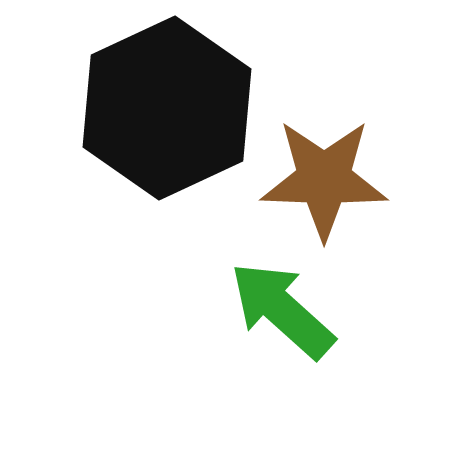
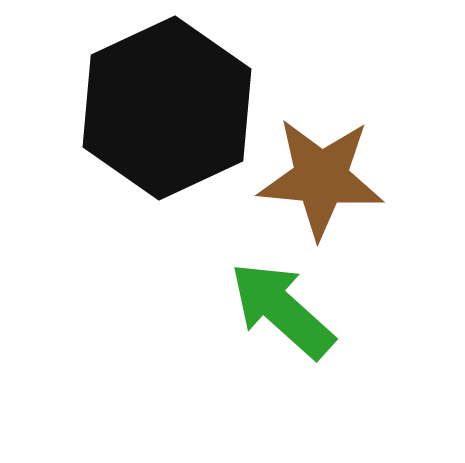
brown star: moved 3 px left, 1 px up; rotated 3 degrees clockwise
